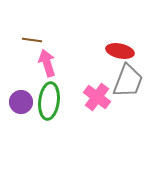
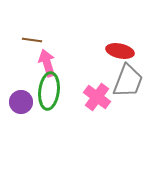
green ellipse: moved 10 px up
